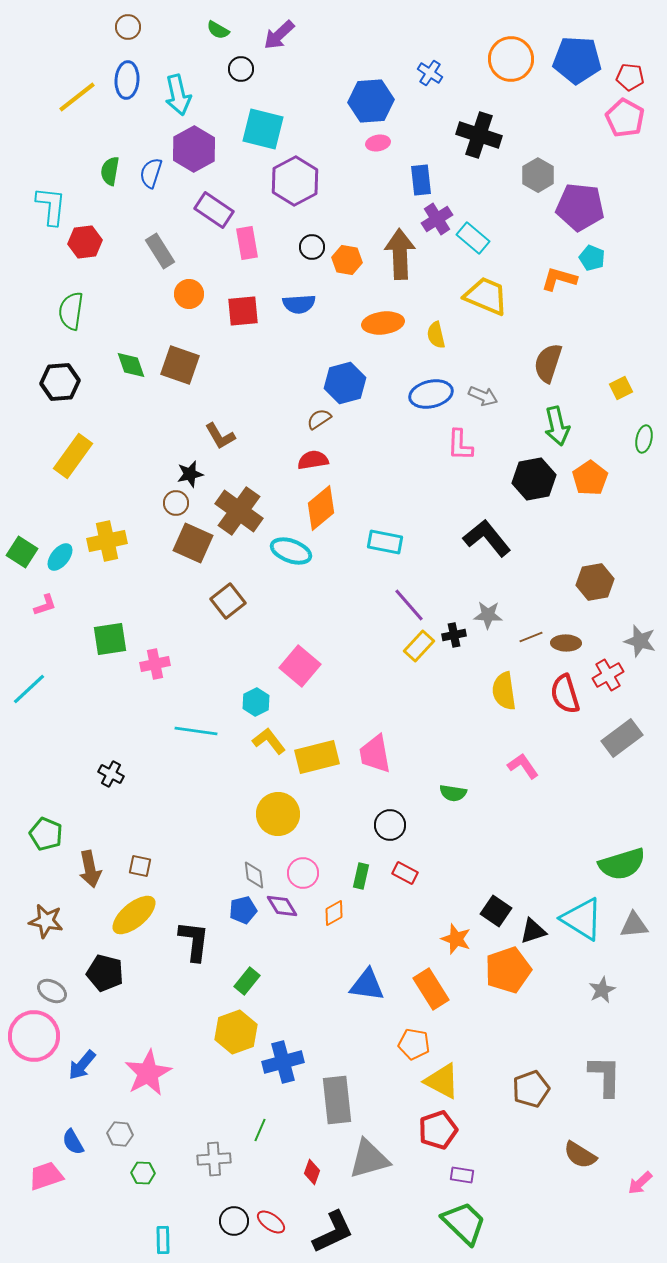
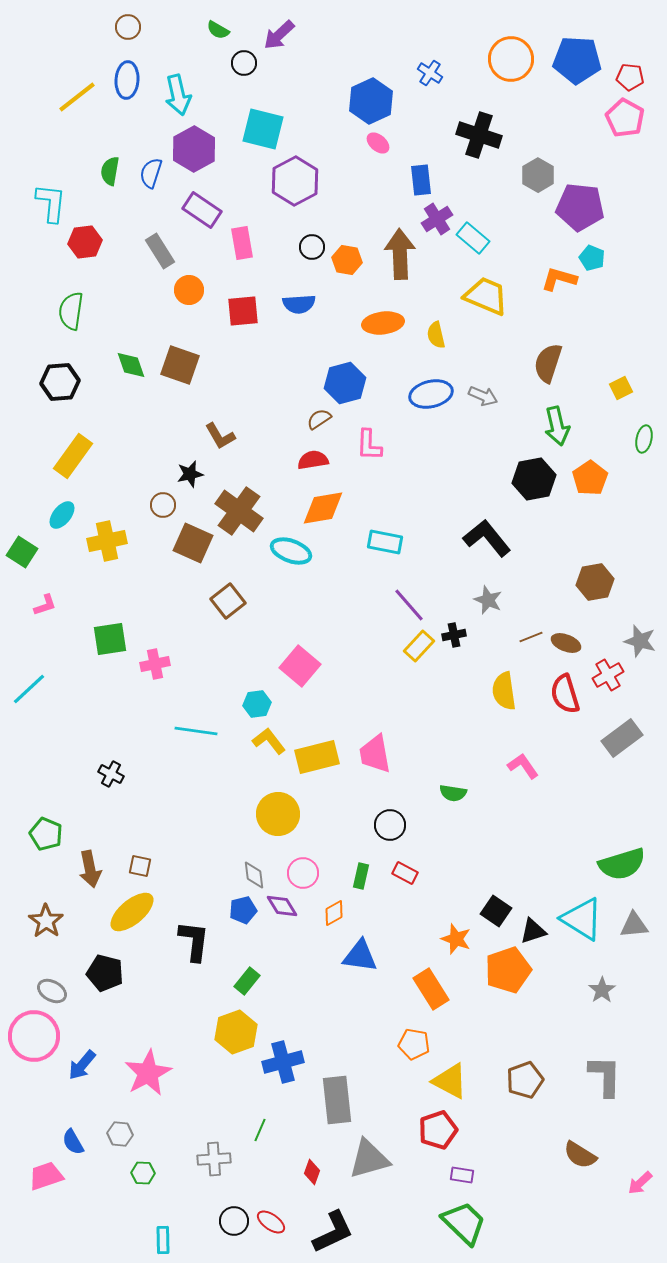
black circle at (241, 69): moved 3 px right, 6 px up
blue hexagon at (371, 101): rotated 21 degrees counterclockwise
pink ellipse at (378, 143): rotated 50 degrees clockwise
cyan L-shape at (51, 206): moved 3 px up
purple rectangle at (214, 210): moved 12 px left
pink rectangle at (247, 243): moved 5 px left
orange circle at (189, 294): moved 4 px up
pink L-shape at (460, 445): moved 91 px left
brown circle at (176, 503): moved 13 px left, 2 px down
orange diamond at (321, 508): moved 2 px right; rotated 30 degrees clockwise
cyan ellipse at (60, 557): moved 2 px right, 42 px up
gray star at (488, 615): moved 15 px up; rotated 20 degrees clockwise
brown ellipse at (566, 643): rotated 20 degrees clockwise
cyan hexagon at (256, 702): moved 1 px right, 2 px down; rotated 20 degrees clockwise
yellow ellipse at (134, 915): moved 2 px left, 3 px up
brown star at (46, 921): rotated 24 degrees clockwise
blue triangle at (367, 985): moved 7 px left, 29 px up
gray star at (602, 990): rotated 8 degrees counterclockwise
yellow triangle at (442, 1081): moved 8 px right
brown pentagon at (531, 1089): moved 6 px left, 9 px up
